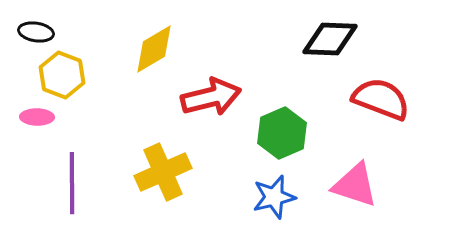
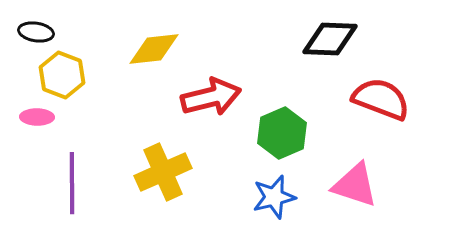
yellow diamond: rotated 24 degrees clockwise
